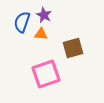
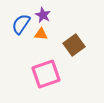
purple star: moved 1 px left
blue semicircle: moved 1 px left, 2 px down; rotated 15 degrees clockwise
brown square: moved 1 px right, 3 px up; rotated 20 degrees counterclockwise
